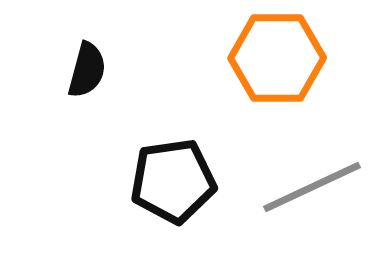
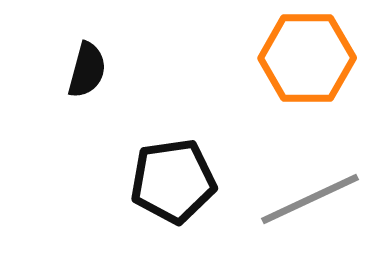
orange hexagon: moved 30 px right
gray line: moved 2 px left, 12 px down
